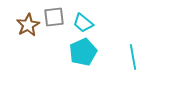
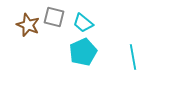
gray square: rotated 20 degrees clockwise
brown star: rotated 20 degrees counterclockwise
